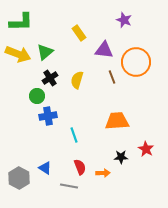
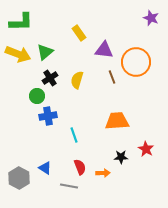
purple star: moved 27 px right, 2 px up
